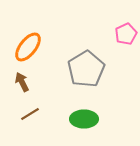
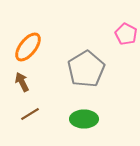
pink pentagon: rotated 20 degrees counterclockwise
